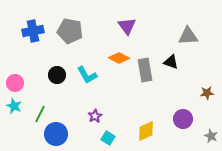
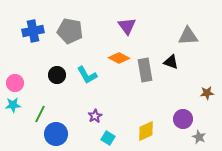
cyan star: moved 1 px left, 1 px up; rotated 28 degrees counterclockwise
gray star: moved 12 px left, 1 px down
